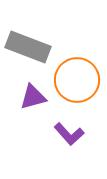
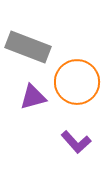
orange circle: moved 2 px down
purple L-shape: moved 7 px right, 8 px down
